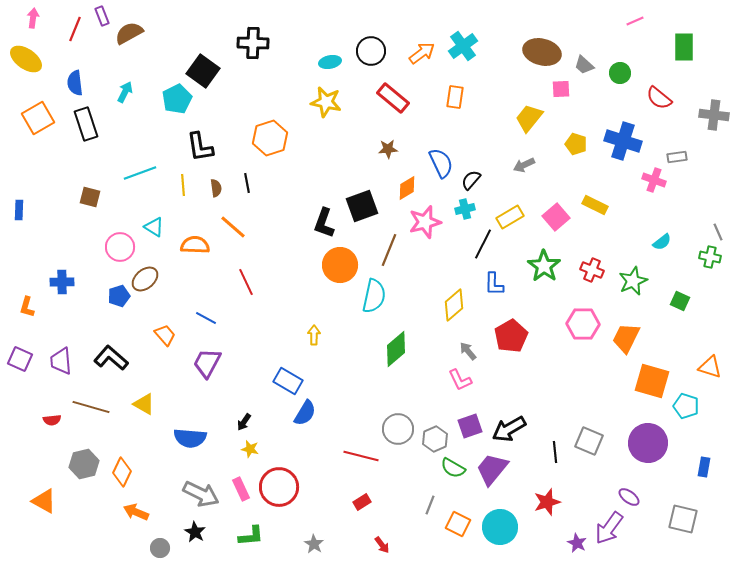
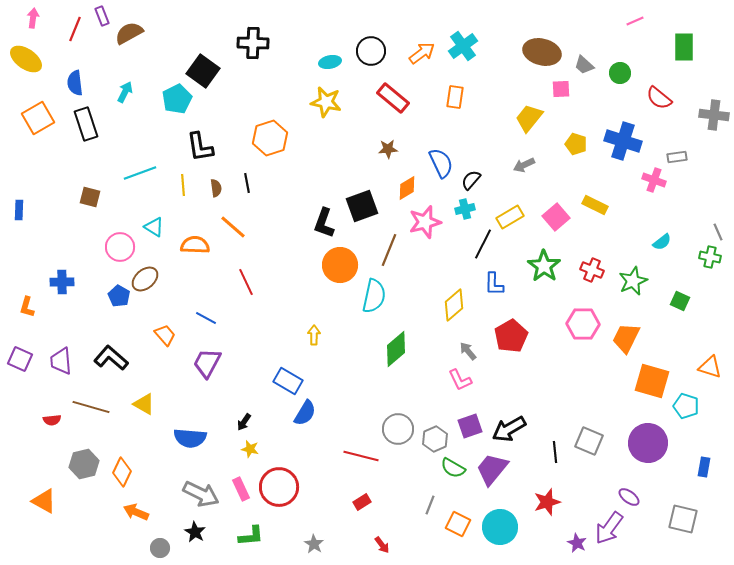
blue pentagon at (119, 296): rotated 25 degrees counterclockwise
